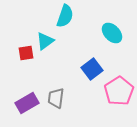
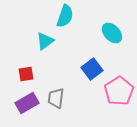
red square: moved 21 px down
